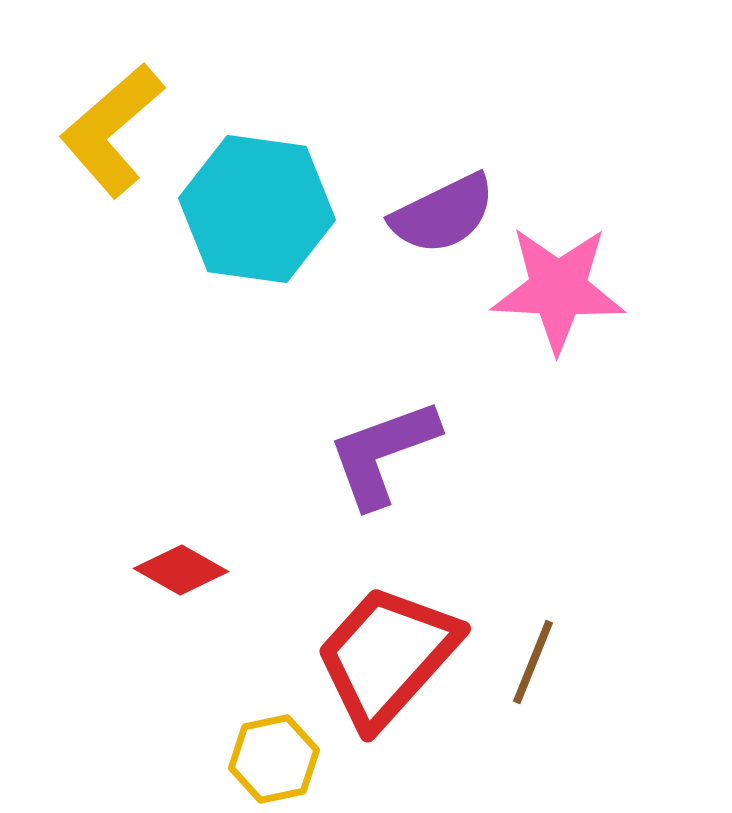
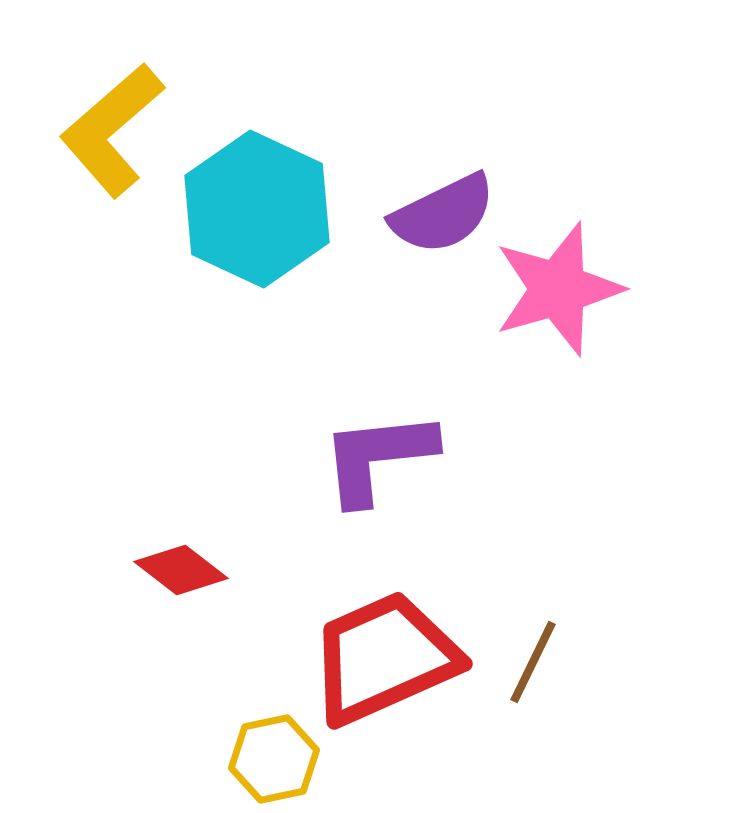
cyan hexagon: rotated 17 degrees clockwise
pink star: rotated 19 degrees counterclockwise
purple L-shape: moved 5 px left, 4 px down; rotated 14 degrees clockwise
red diamond: rotated 8 degrees clockwise
red trapezoid: moved 3 px left, 2 px down; rotated 24 degrees clockwise
brown line: rotated 4 degrees clockwise
